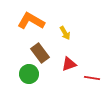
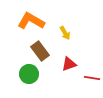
brown rectangle: moved 2 px up
